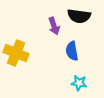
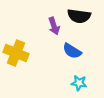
blue semicircle: rotated 48 degrees counterclockwise
